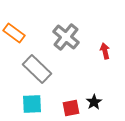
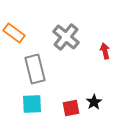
gray rectangle: moved 2 px left; rotated 32 degrees clockwise
